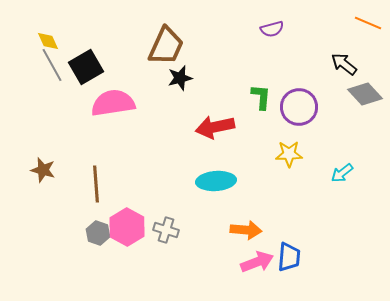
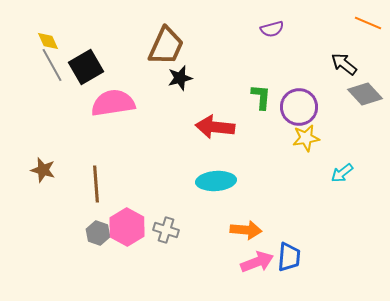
red arrow: rotated 18 degrees clockwise
yellow star: moved 17 px right, 16 px up; rotated 8 degrees counterclockwise
